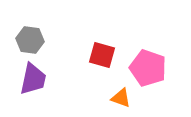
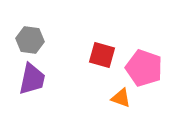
pink pentagon: moved 4 px left
purple trapezoid: moved 1 px left
